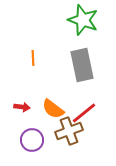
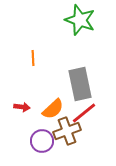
green star: moved 3 px left
gray rectangle: moved 2 px left, 19 px down
orange semicircle: rotated 80 degrees counterclockwise
brown cross: moved 2 px left
purple circle: moved 10 px right, 1 px down
